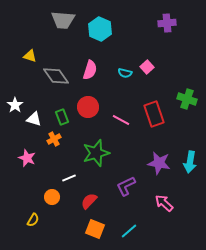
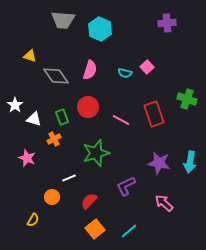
orange square: rotated 30 degrees clockwise
